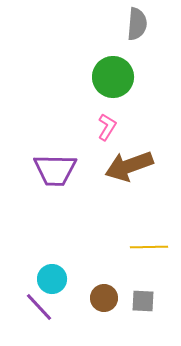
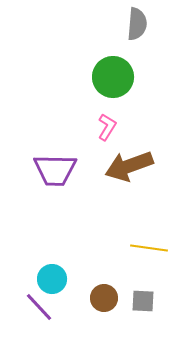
yellow line: moved 1 px down; rotated 9 degrees clockwise
